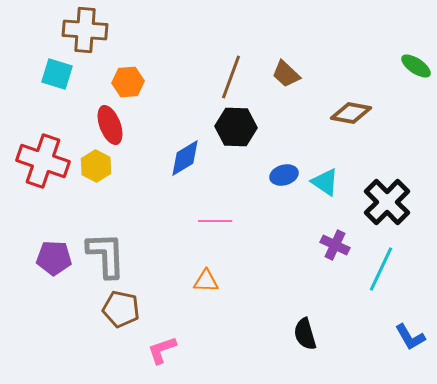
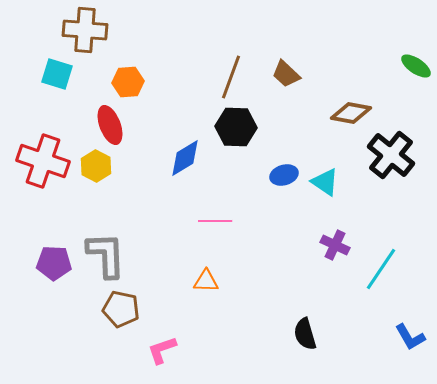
black cross: moved 4 px right, 47 px up; rotated 6 degrees counterclockwise
purple pentagon: moved 5 px down
cyan line: rotated 9 degrees clockwise
